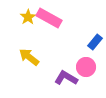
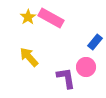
pink rectangle: moved 2 px right
yellow arrow: rotated 10 degrees clockwise
purple L-shape: rotated 50 degrees clockwise
